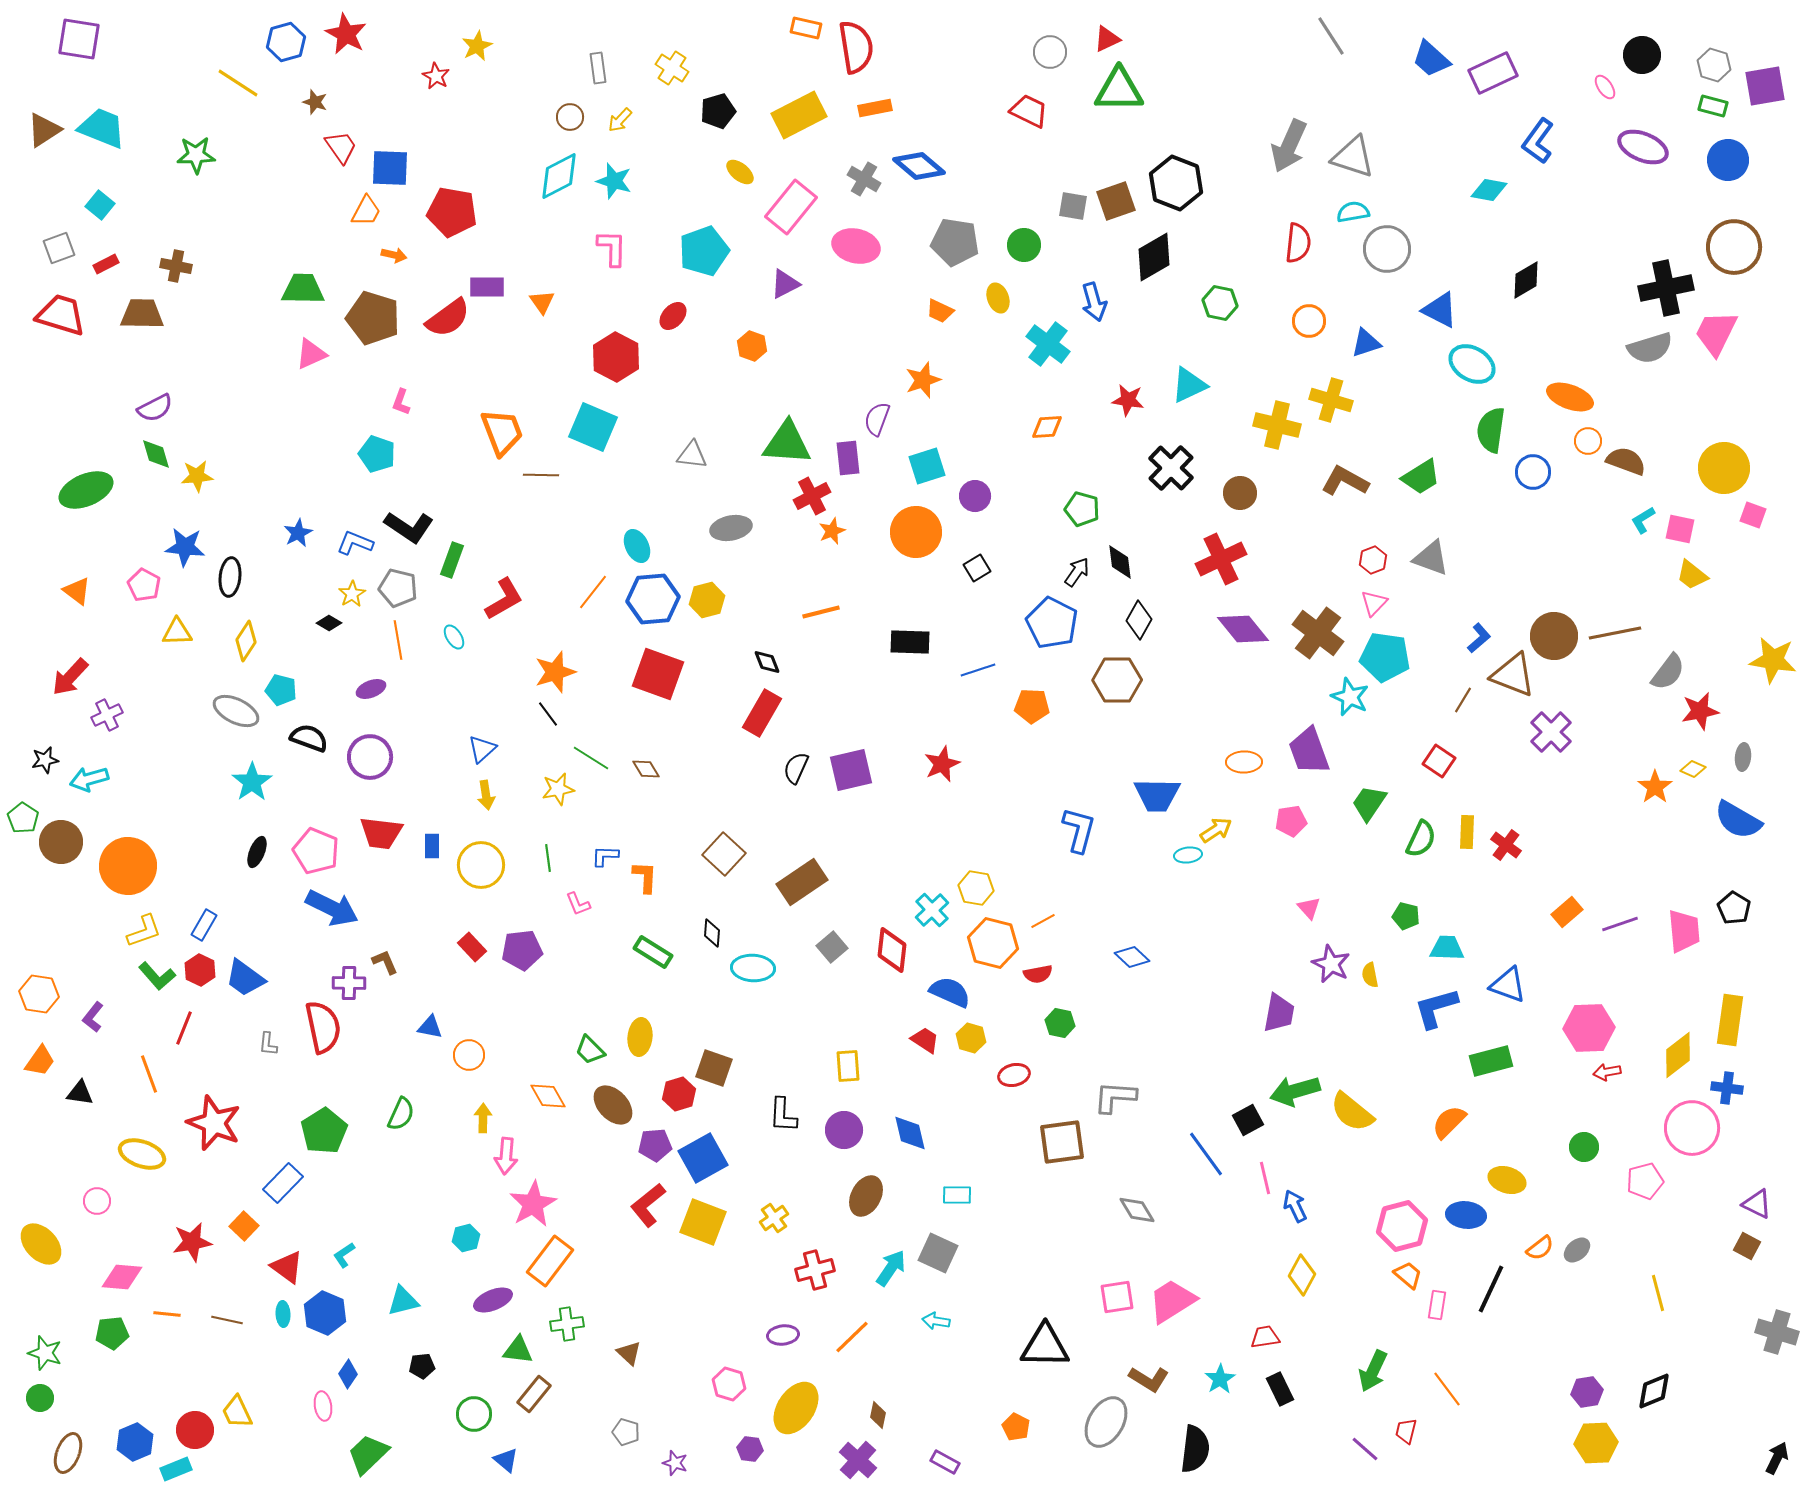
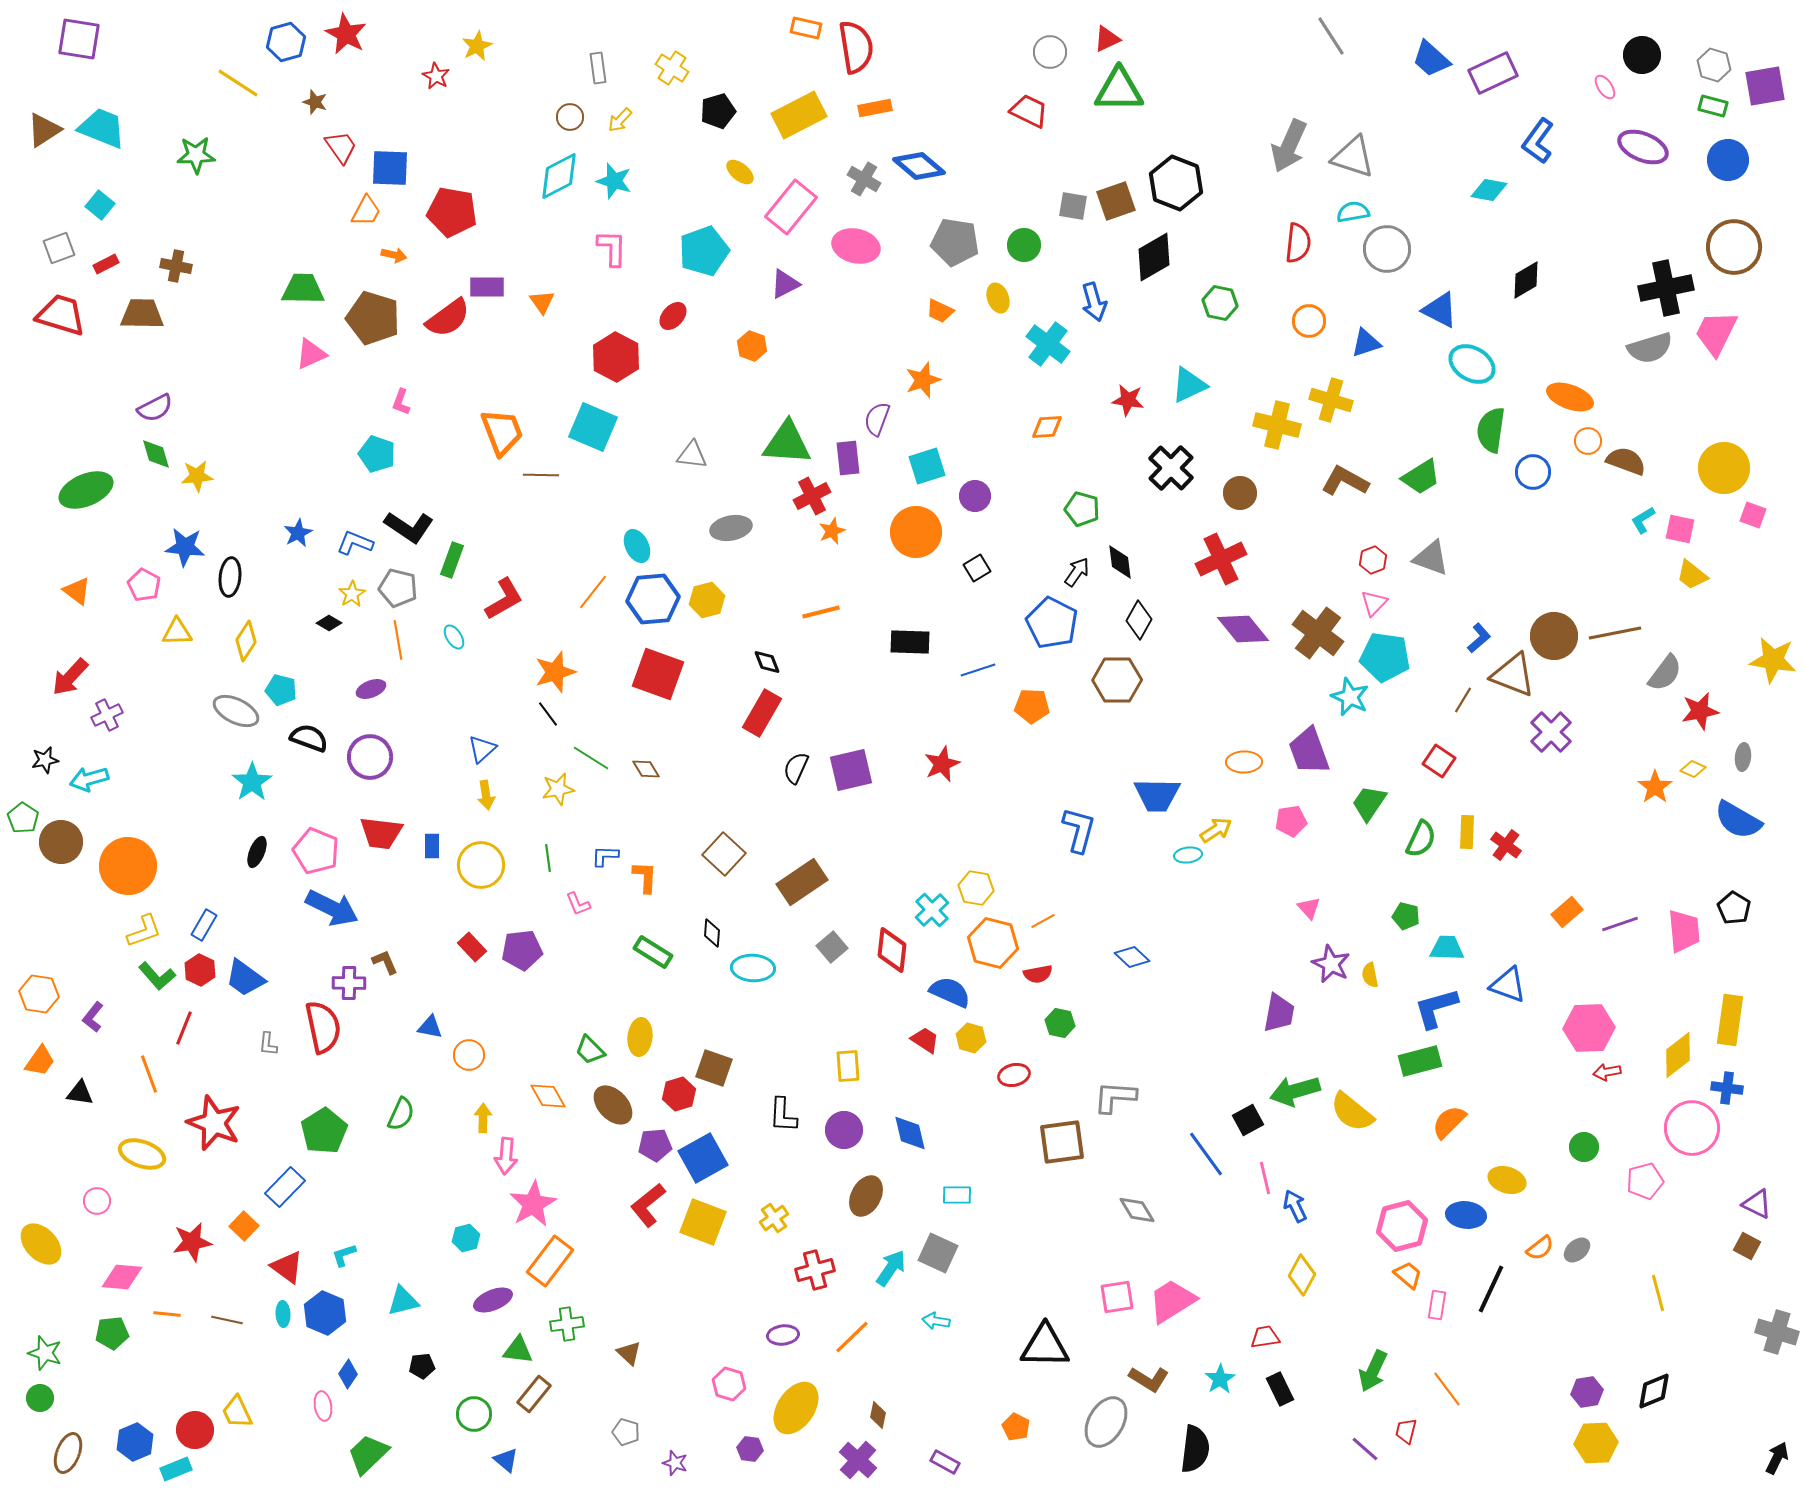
gray semicircle at (1668, 672): moved 3 px left, 1 px down
green rectangle at (1491, 1061): moved 71 px left
blue rectangle at (283, 1183): moved 2 px right, 4 px down
cyan L-shape at (344, 1255): rotated 16 degrees clockwise
